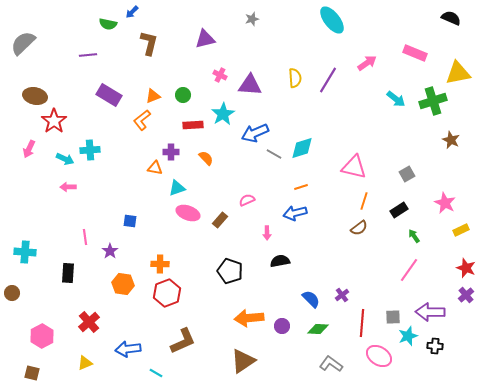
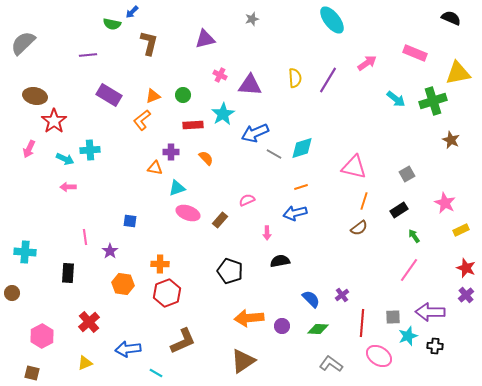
green semicircle at (108, 24): moved 4 px right
